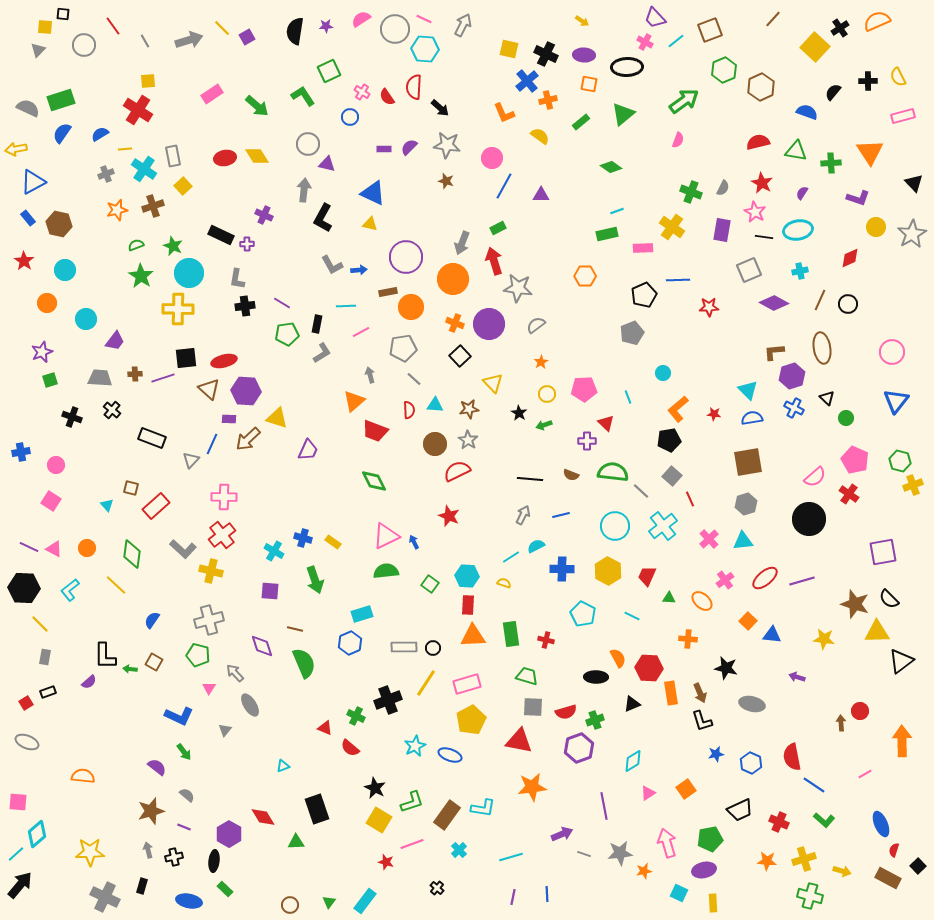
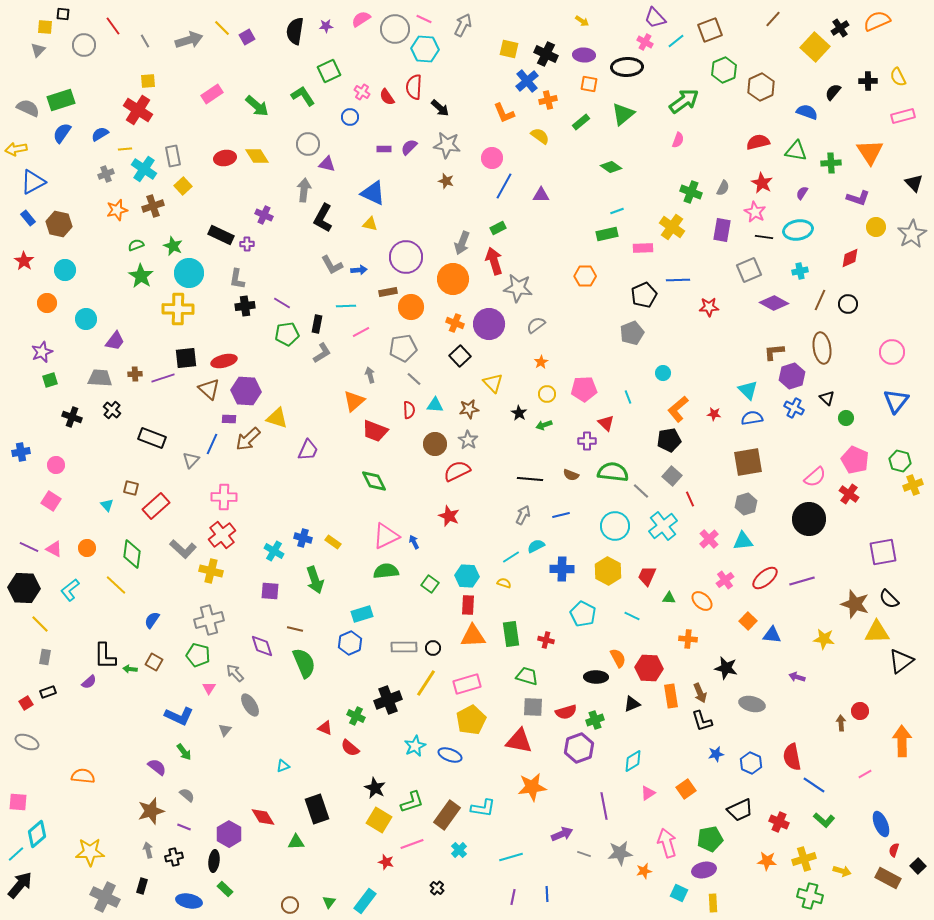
orange rectangle at (671, 693): moved 3 px down
